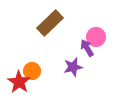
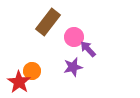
brown rectangle: moved 2 px left, 1 px up; rotated 8 degrees counterclockwise
pink circle: moved 22 px left
purple arrow: moved 1 px right, 1 px down; rotated 12 degrees counterclockwise
